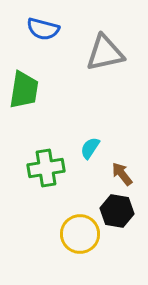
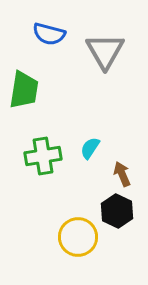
blue semicircle: moved 6 px right, 5 px down
gray triangle: moved 2 px up; rotated 48 degrees counterclockwise
green cross: moved 3 px left, 12 px up
brown arrow: rotated 15 degrees clockwise
black hexagon: rotated 16 degrees clockwise
yellow circle: moved 2 px left, 3 px down
